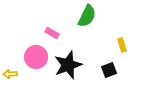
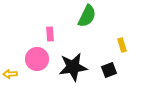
pink rectangle: moved 2 px left, 1 px down; rotated 56 degrees clockwise
pink circle: moved 1 px right, 2 px down
black star: moved 5 px right, 2 px down; rotated 12 degrees clockwise
